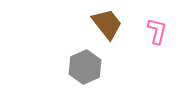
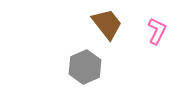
pink L-shape: rotated 12 degrees clockwise
